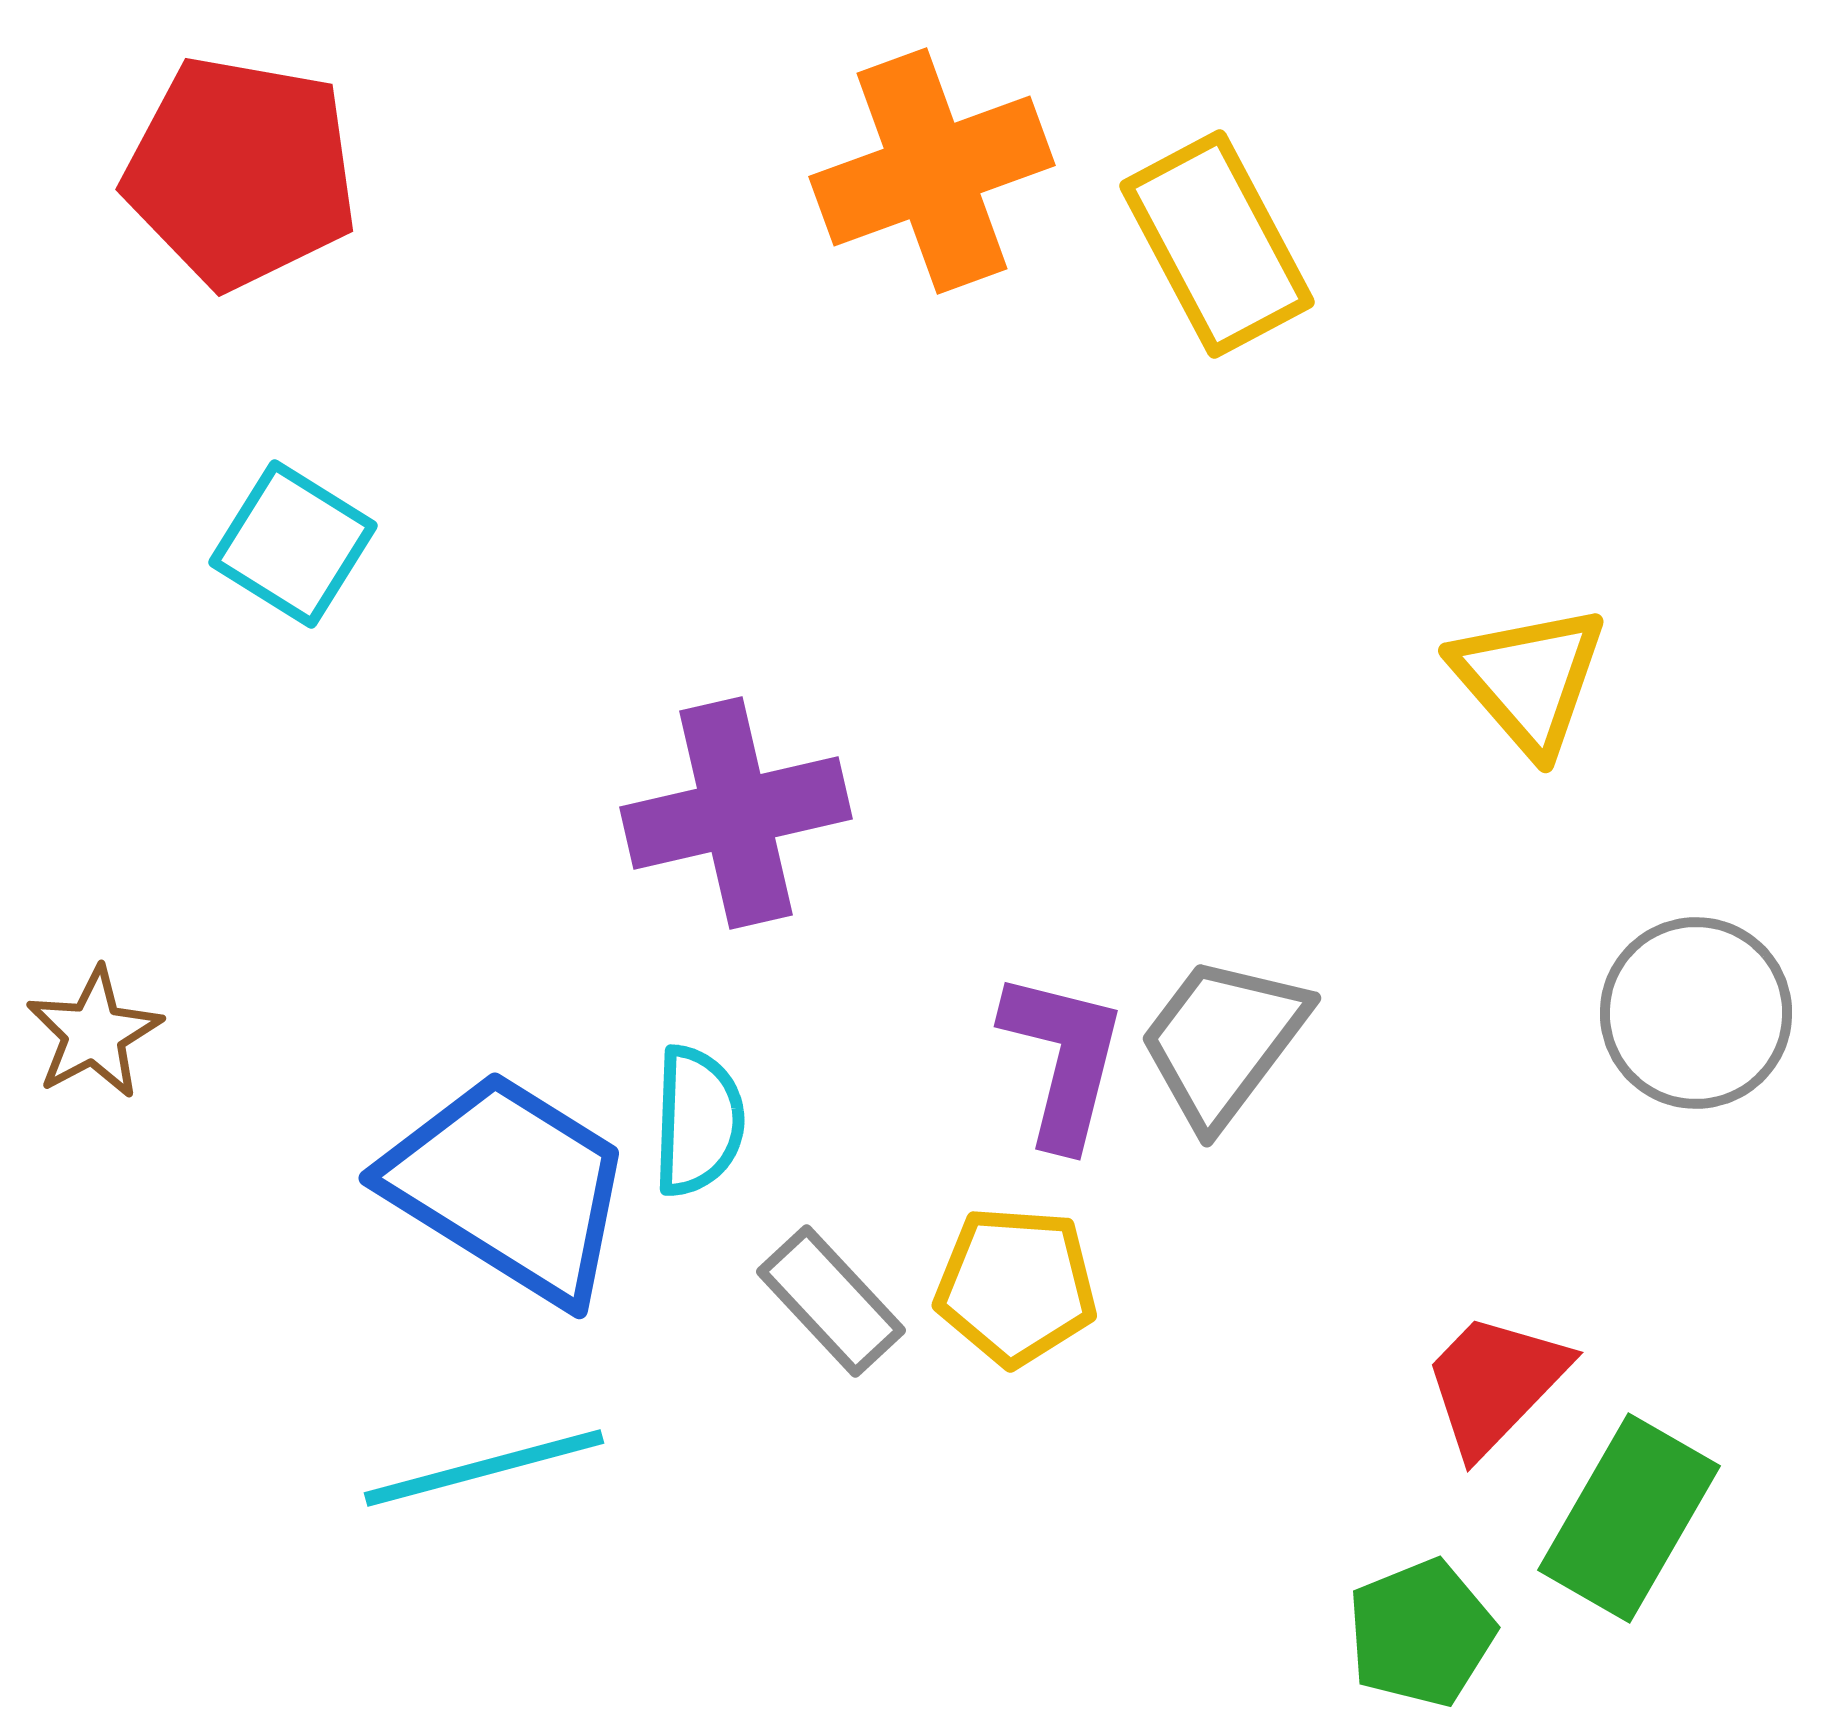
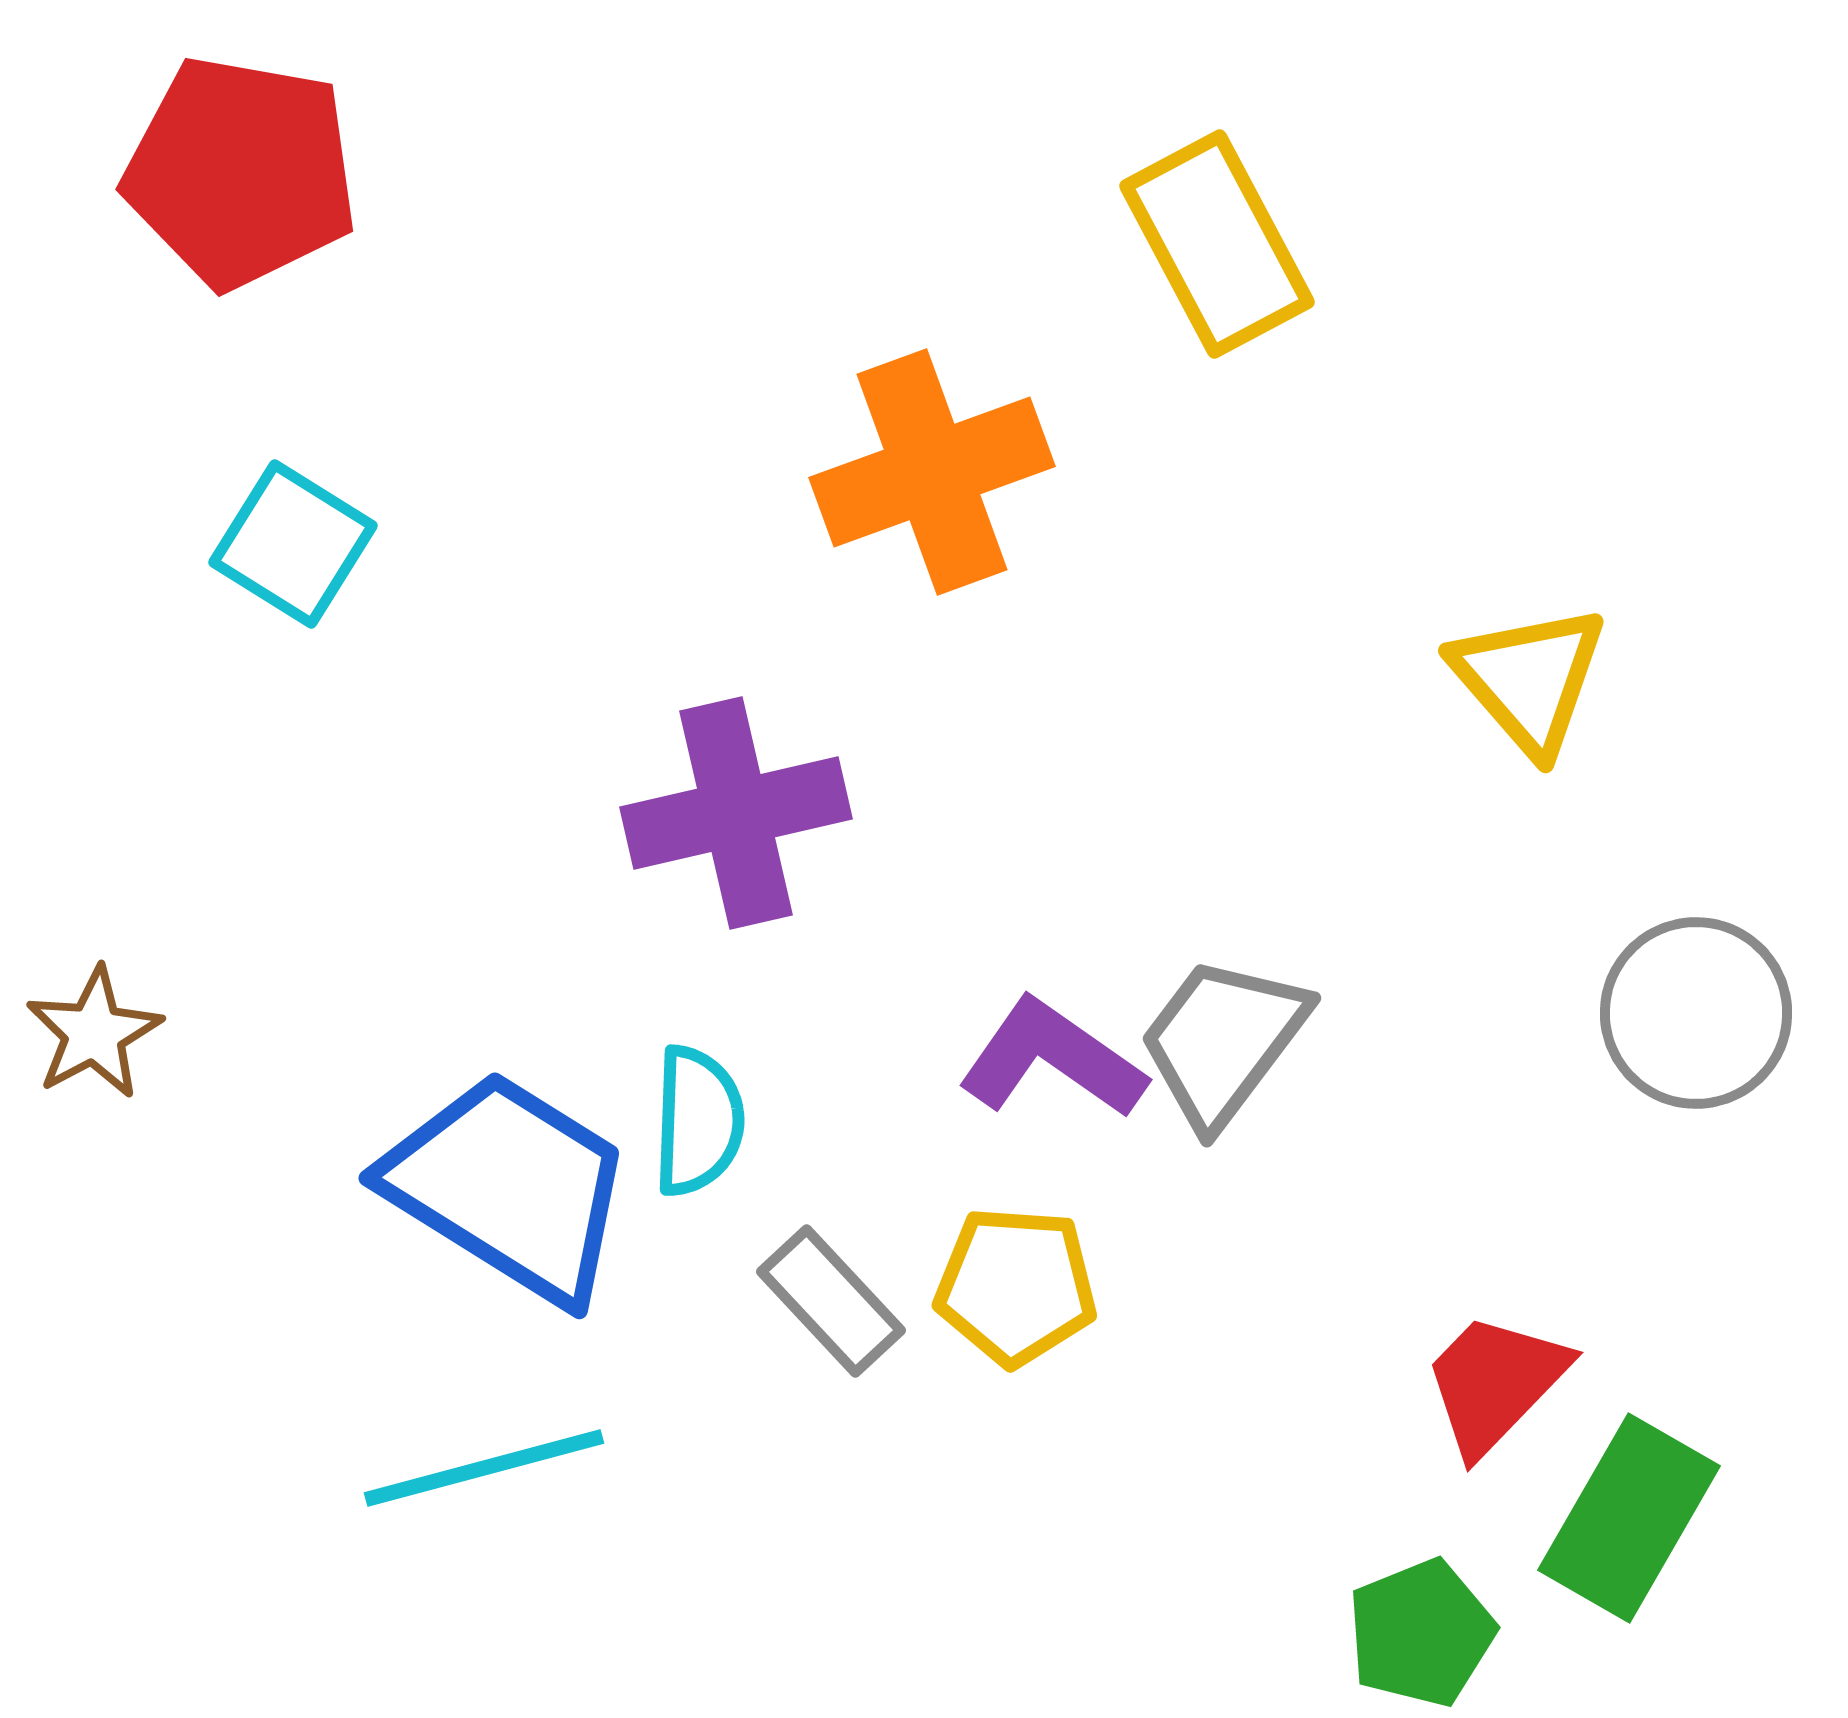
orange cross: moved 301 px down
purple L-shape: moved 11 px left; rotated 69 degrees counterclockwise
